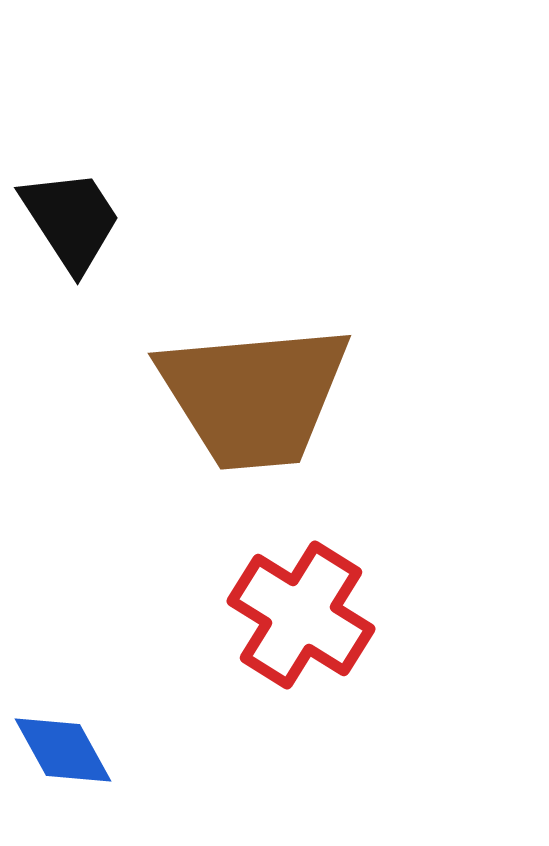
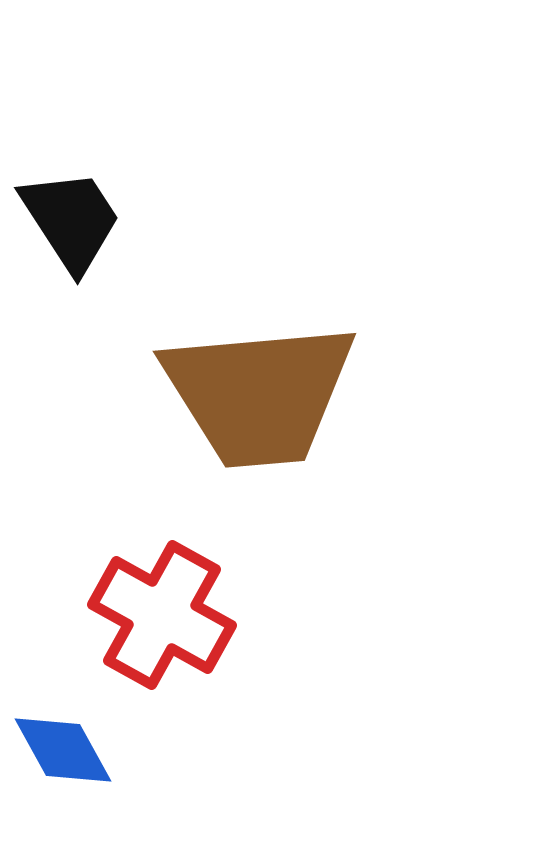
brown trapezoid: moved 5 px right, 2 px up
red cross: moved 139 px left; rotated 3 degrees counterclockwise
